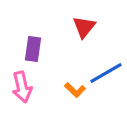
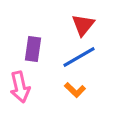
red triangle: moved 1 px left, 2 px up
blue line: moved 27 px left, 16 px up
pink arrow: moved 2 px left
